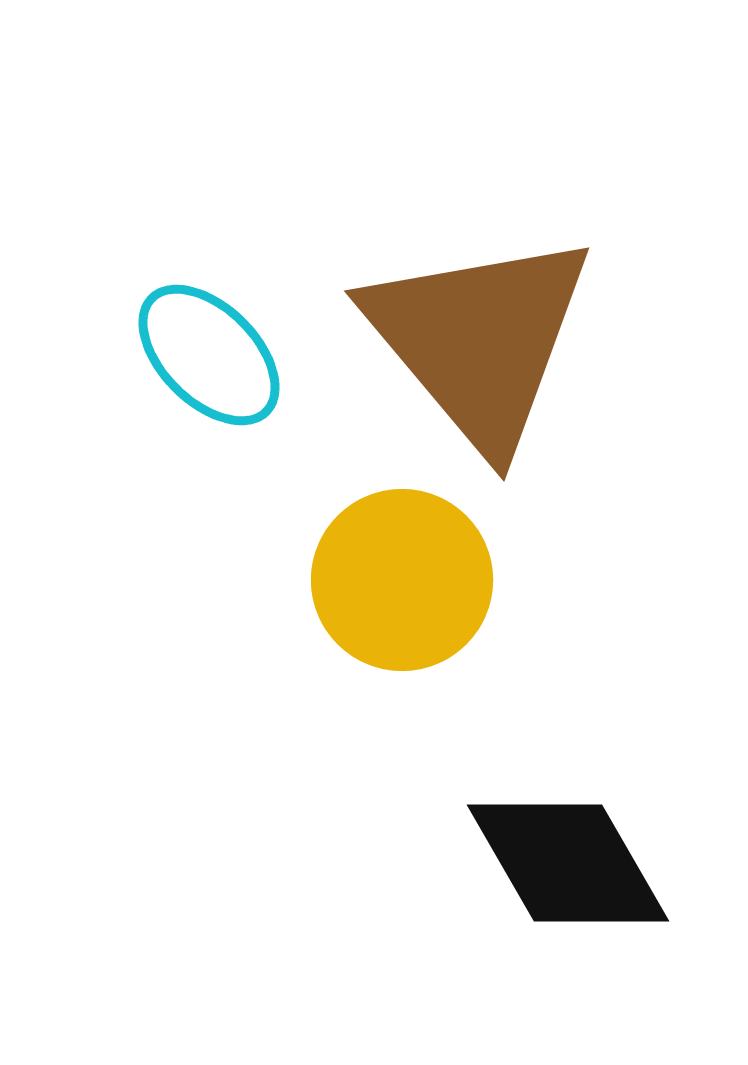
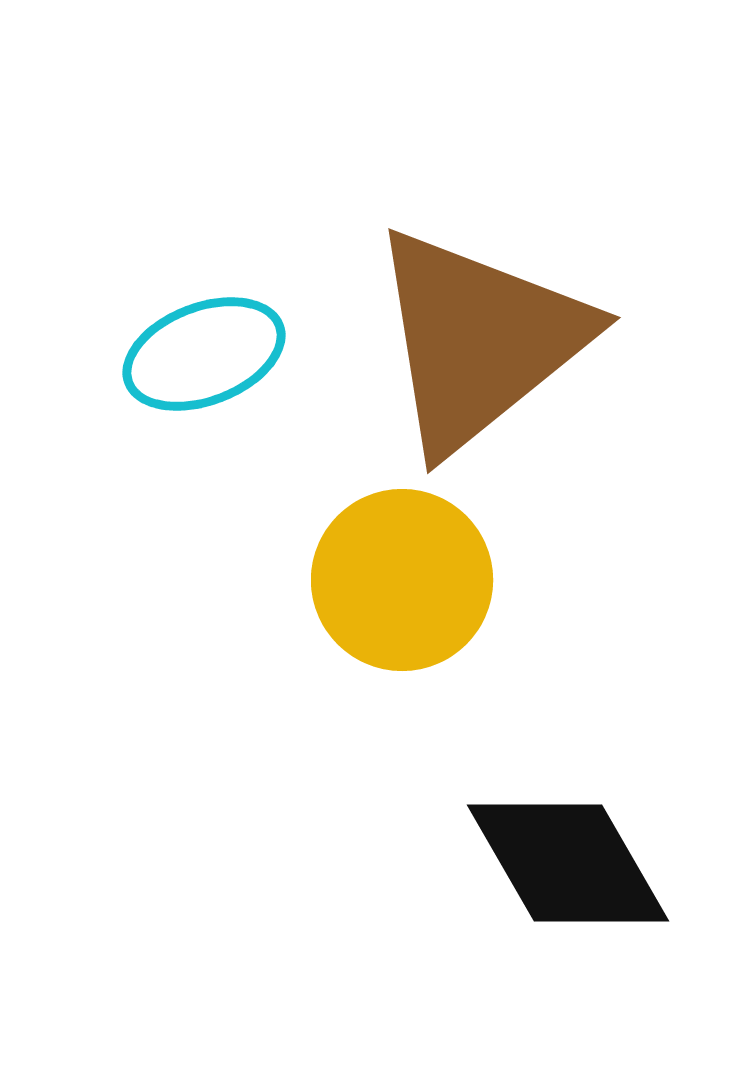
brown triangle: rotated 31 degrees clockwise
cyan ellipse: moved 5 px left, 1 px up; rotated 66 degrees counterclockwise
